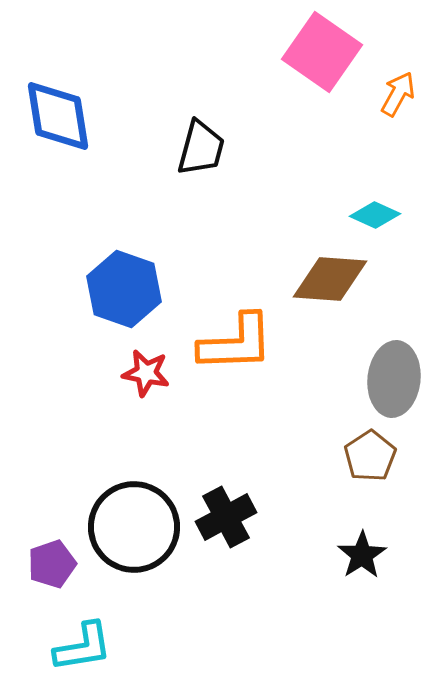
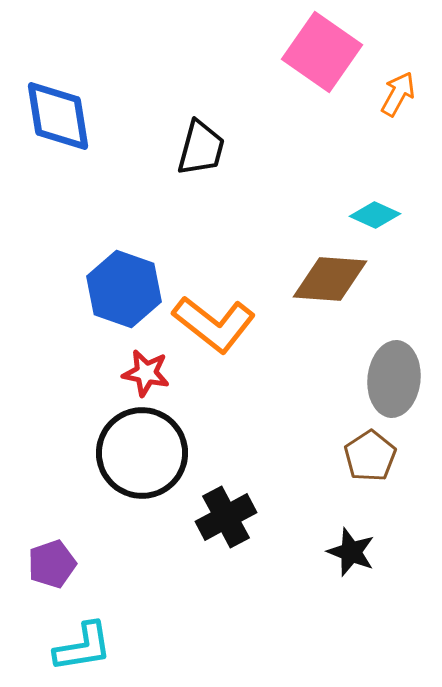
orange L-shape: moved 22 px left, 19 px up; rotated 40 degrees clockwise
black circle: moved 8 px right, 74 px up
black star: moved 11 px left, 3 px up; rotated 18 degrees counterclockwise
